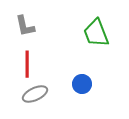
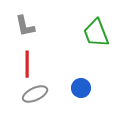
blue circle: moved 1 px left, 4 px down
